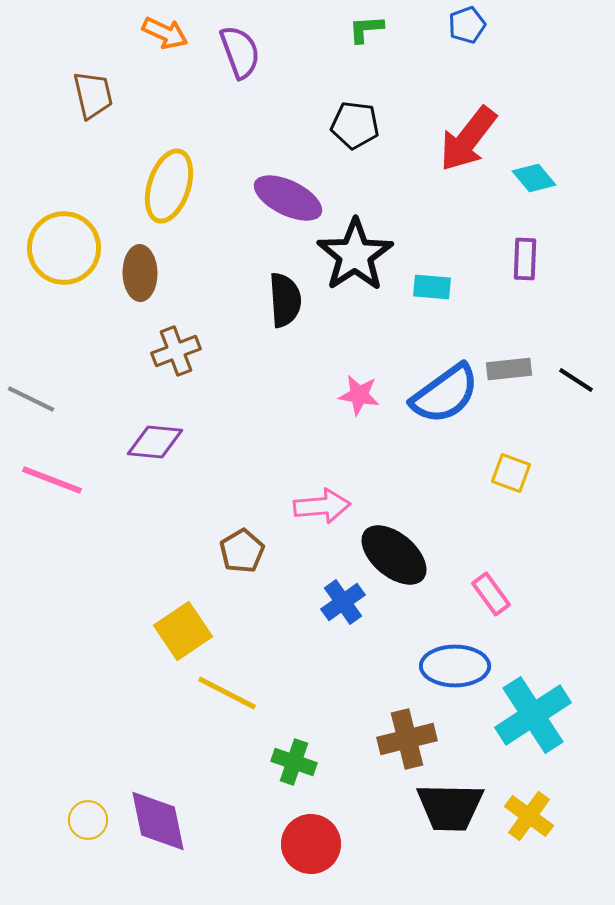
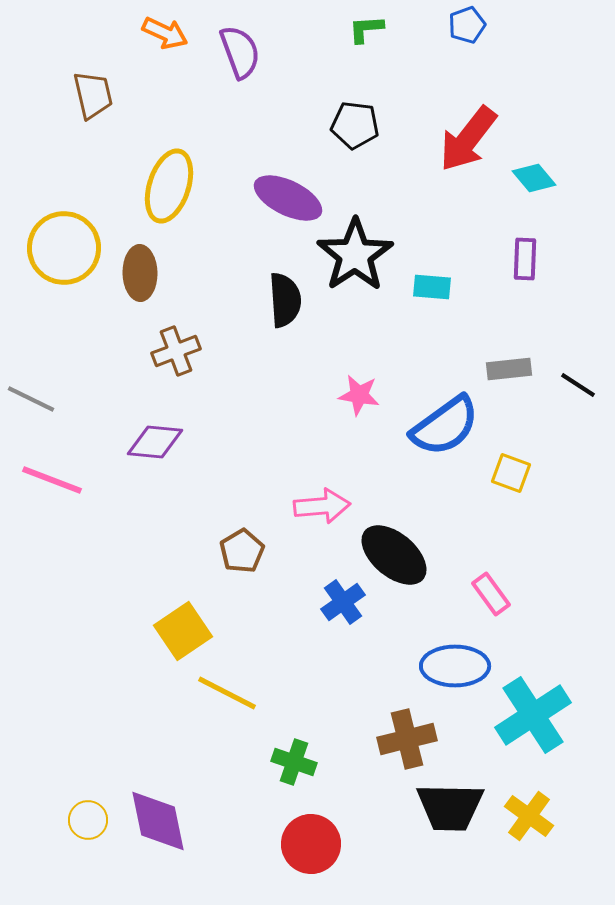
black line at (576, 380): moved 2 px right, 5 px down
blue semicircle at (445, 394): moved 32 px down
